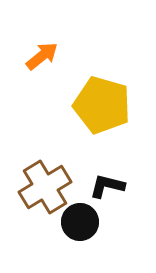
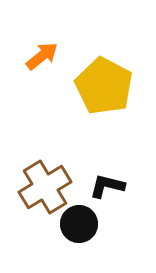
yellow pentagon: moved 2 px right, 19 px up; rotated 12 degrees clockwise
black circle: moved 1 px left, 2 px down
